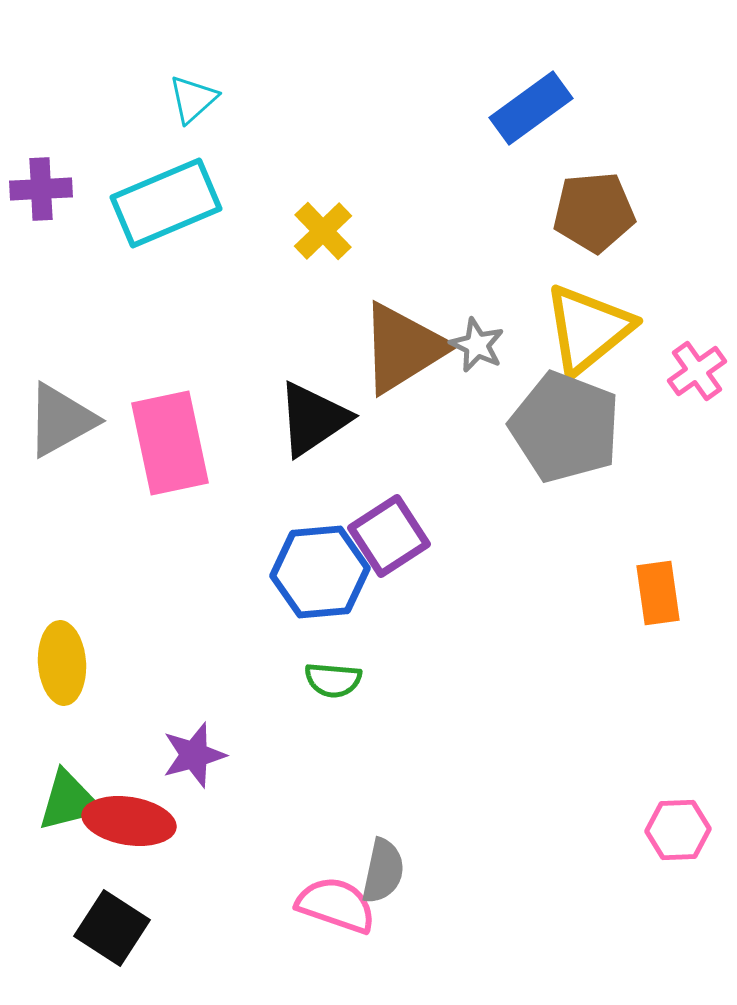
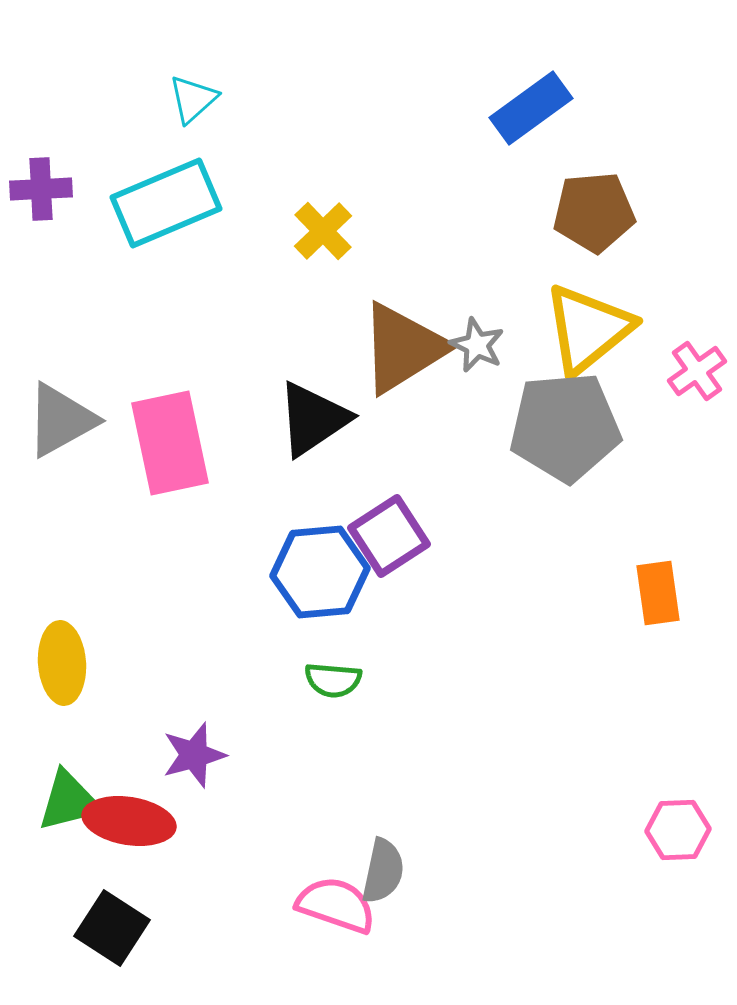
gray pentagon: rotated 26 degrees counterclockwise
